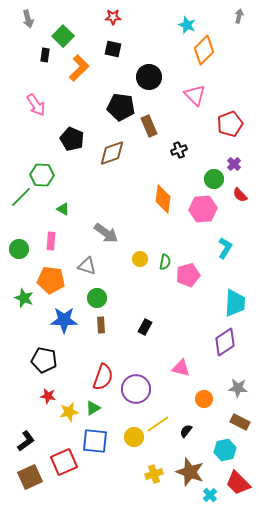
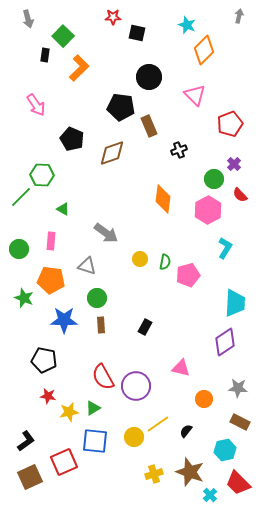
black square at (113, 49): moved 24 px right, 16 px up
pink hexagon at (203, 209): moved 5 px right, 1 px down; rotated 24 degrees counterclockwise
red semicircle at (103, 377): rotated 132 degrees clockwise
purple circle at (136, 389): moved 3 px up
